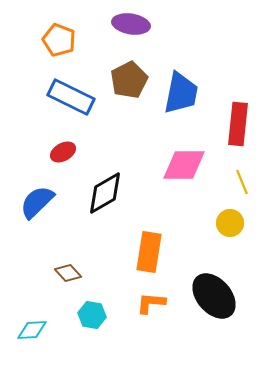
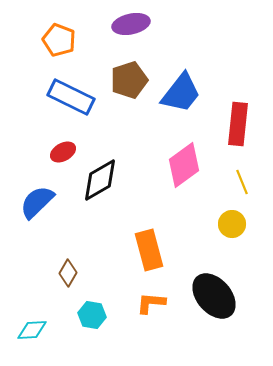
purple ellipse: rotated 21 degrees counterclockwise
brown pentagon: rotated 9 degrees clockwise
blue trapezoid: rotated 27 degrees clockwise
pink diamond: rotated 36 degrees counterclockwise
black diamond: moved 5 px left, 13 px up
yellow circle: moved 2 px right, 1 px down
orange rectangle: moved 2 px up; rotated 24 degrees counterclockwise
brown diamond: rotated 72 degrees clockwise
